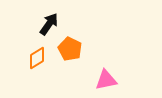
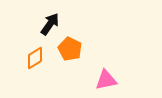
black arrow: moved 1 px right
orange diamond: moved 2 px left
